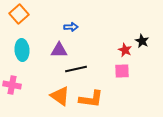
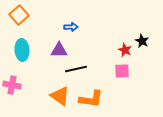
orange square: moved 1 px down
